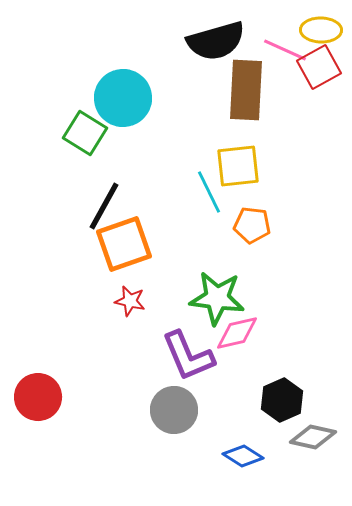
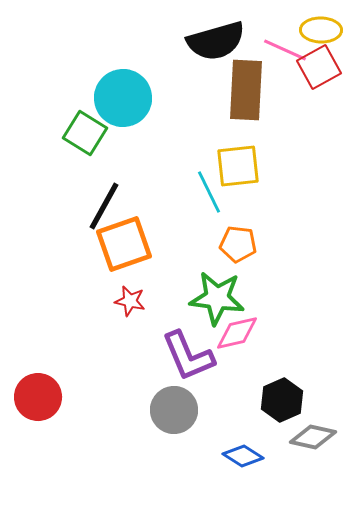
orange pentagon: moved 14 px left, 19 px down
